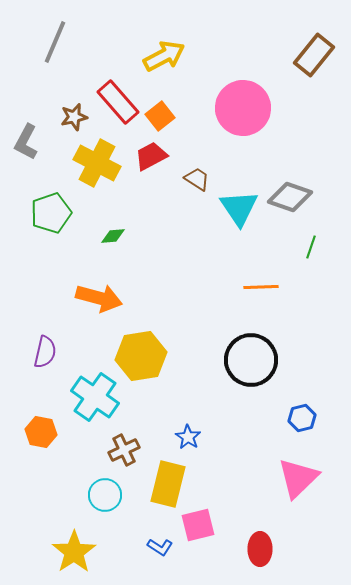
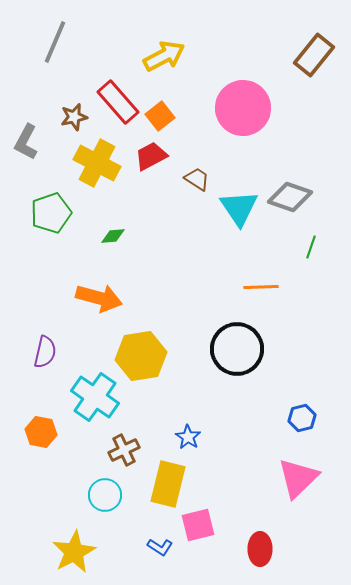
black circle: moved 14 px left, 11 px up
yellow star: rotated 6 degrees clockwise
